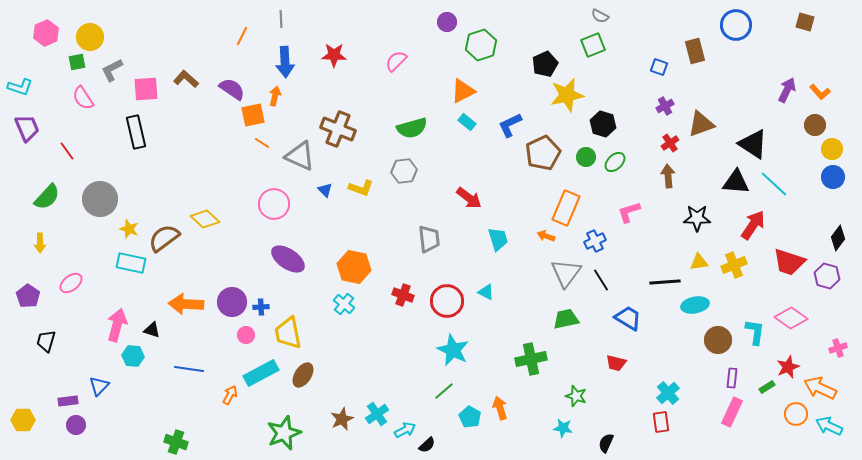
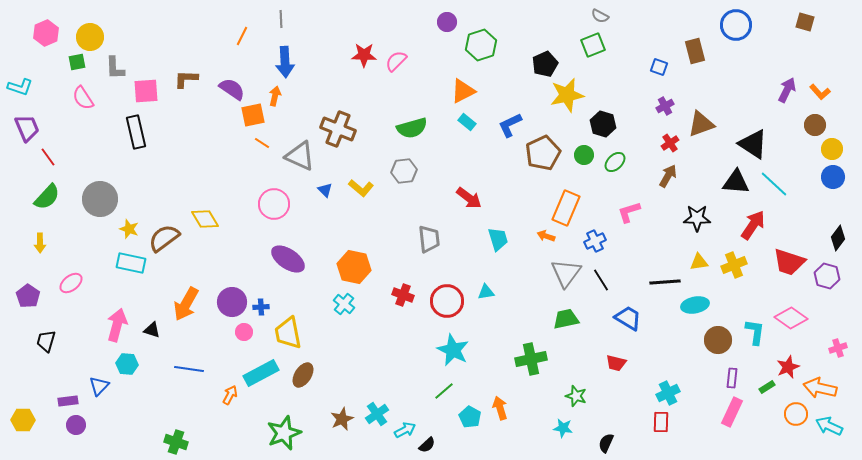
red star at (334, 55): moved 30 px right
gray L-shape at (112, 70): moved 3 px right, 2 px up; rotated 65 degrees counterclockwise
brown L-shape at (186, 79): rotated 40 degrees counterclockwise
pink square at (146, 89): moved 2 px down
red line at (67, 151): moved 19 px left, 6 px down
green circle at (586, 157): moved 2 px left, 2 px up
brown arrow at (668, 176): rotated 35 degrees clockwise
yellow L-shape at (361, 188): rotated 20 degrees clockwise
yellow diamond at (205, 219): rotated 16 degrees clockwise
cyan triangle at (486, 292): rotated 36 degrees counterclockwise
orange arrow at (186, 304): rotated 64 degrees counterclockwise
pink circle at (246, 335): moved 2 px left, 3 px up
cyan hexagon at (133, 356): moved 6 px left, 8 px down
orange arrow at (820, 388): rotated 12 degrees counterclockwise
cyan cross at (668, 393): rotated 15 degrees clockwise
red rectangle at (661, 422): rotated 10 degrees clockwise
